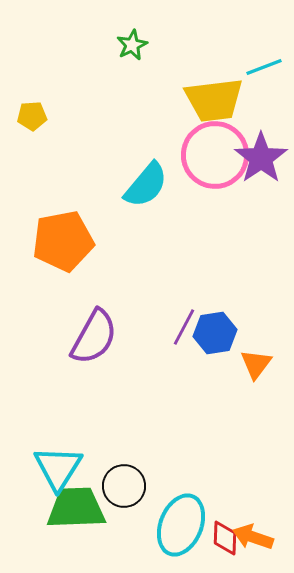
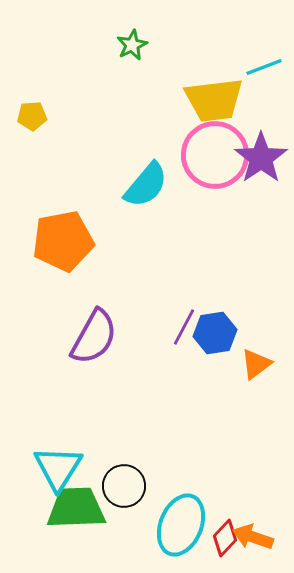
orange triangle: rotated 16 degrees clockwise
red diamond: rotated 42 degrees clockwise
